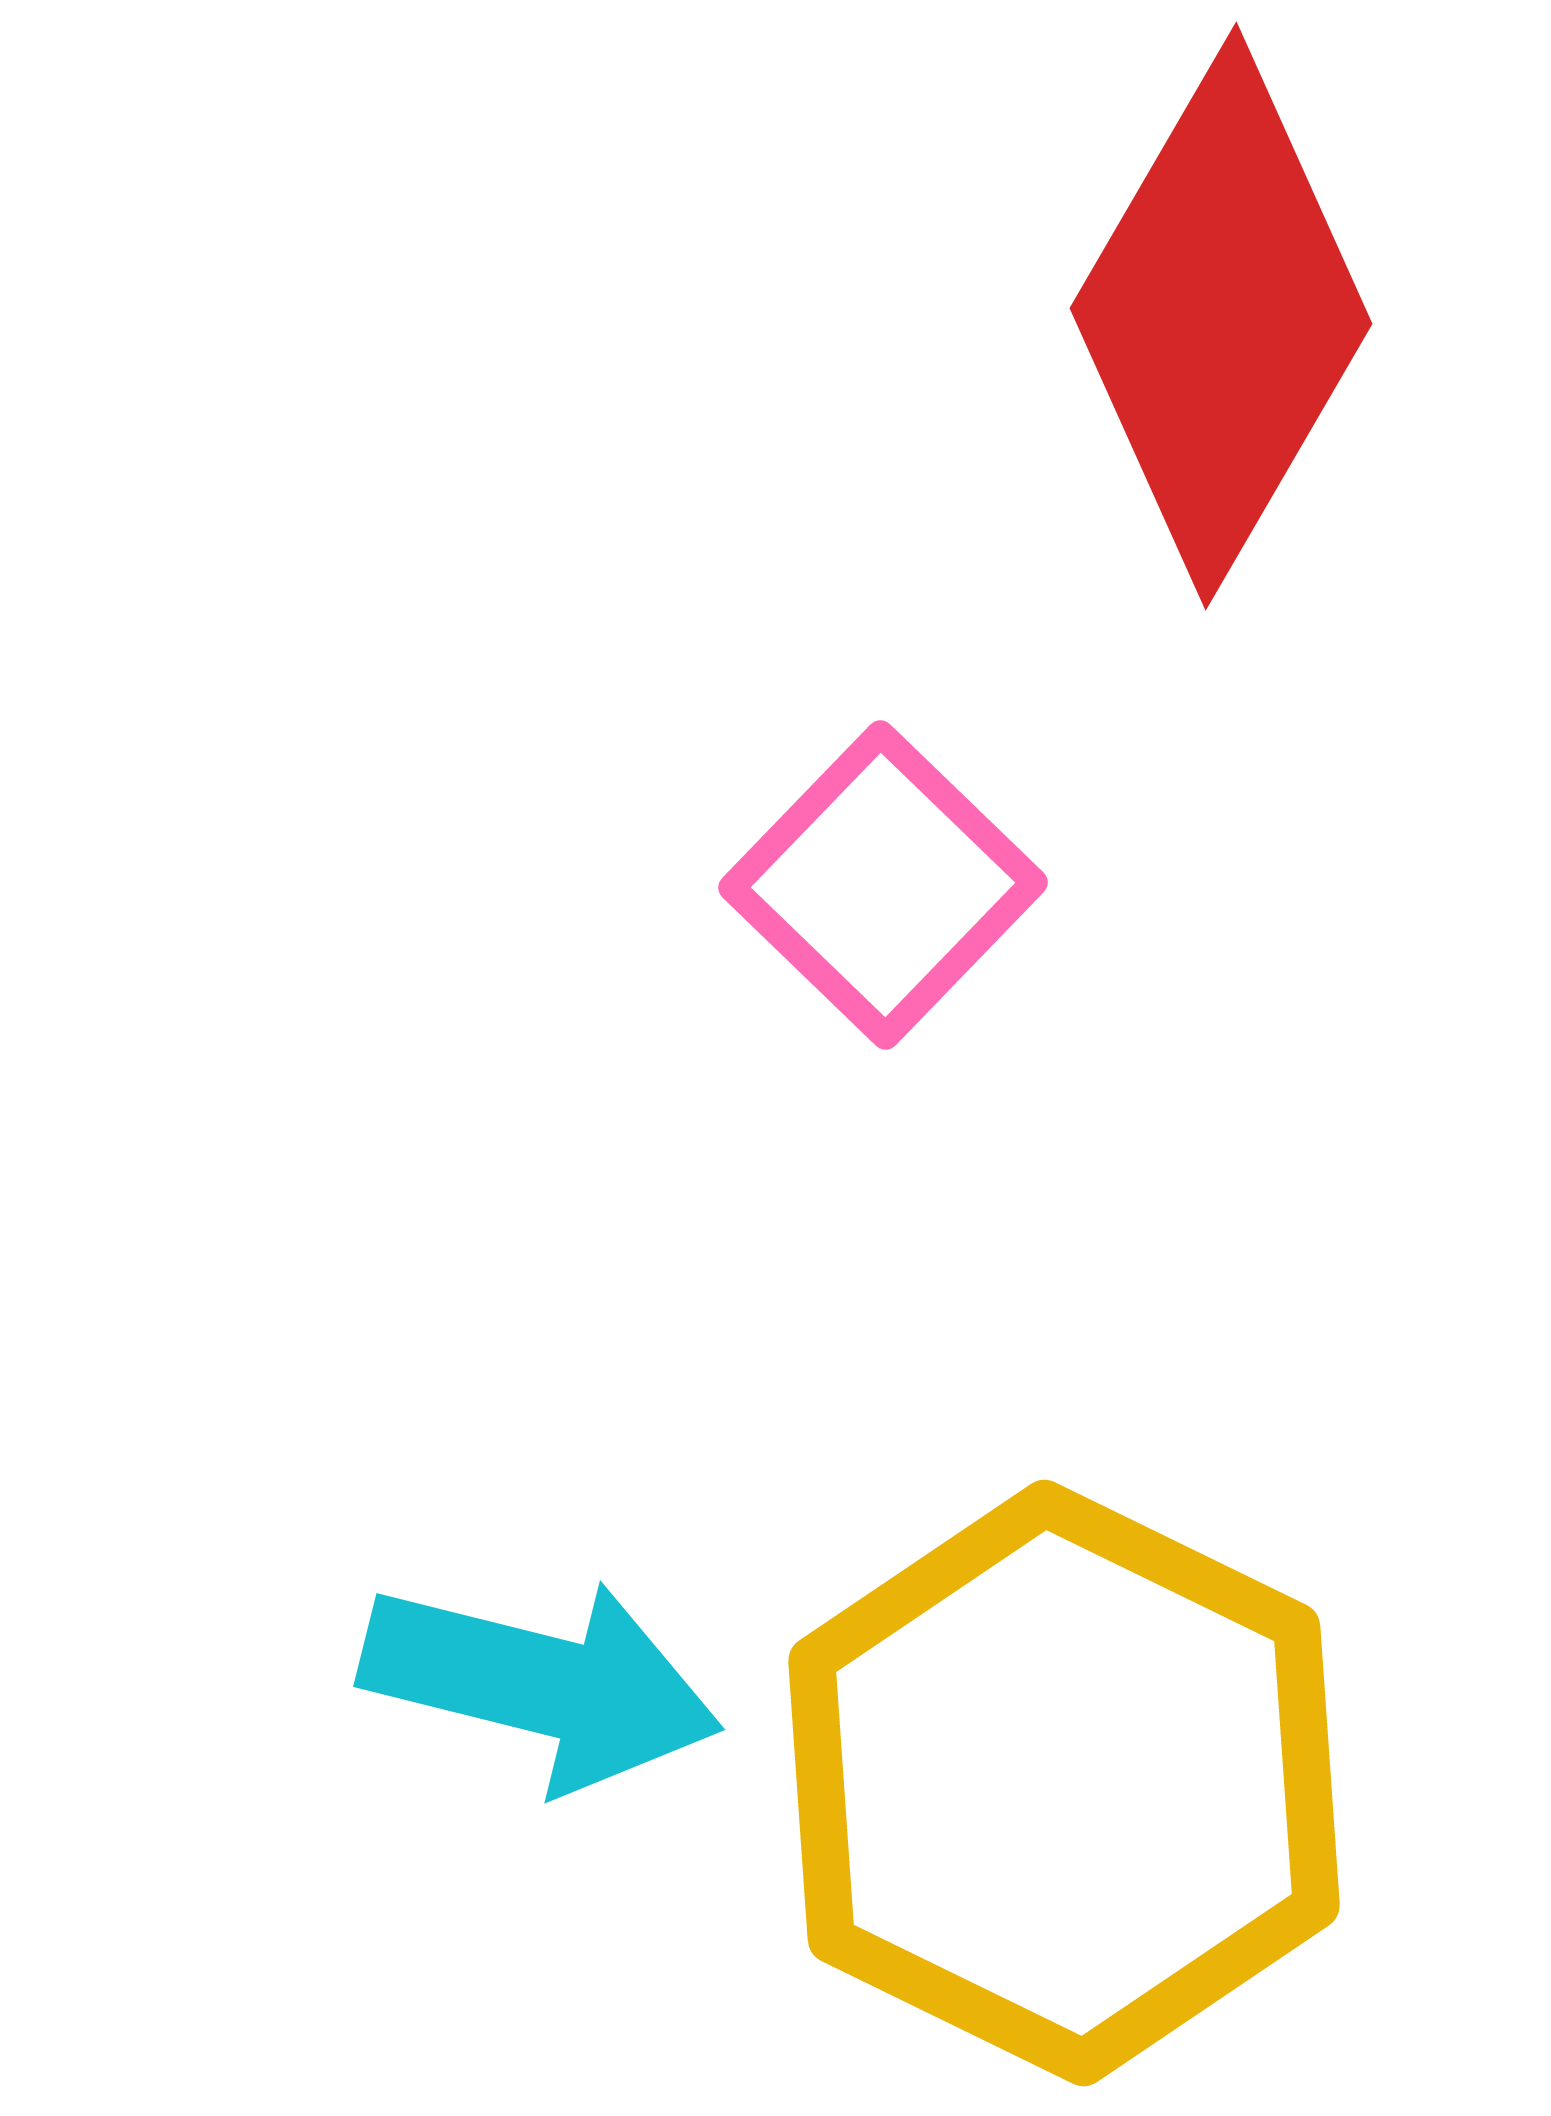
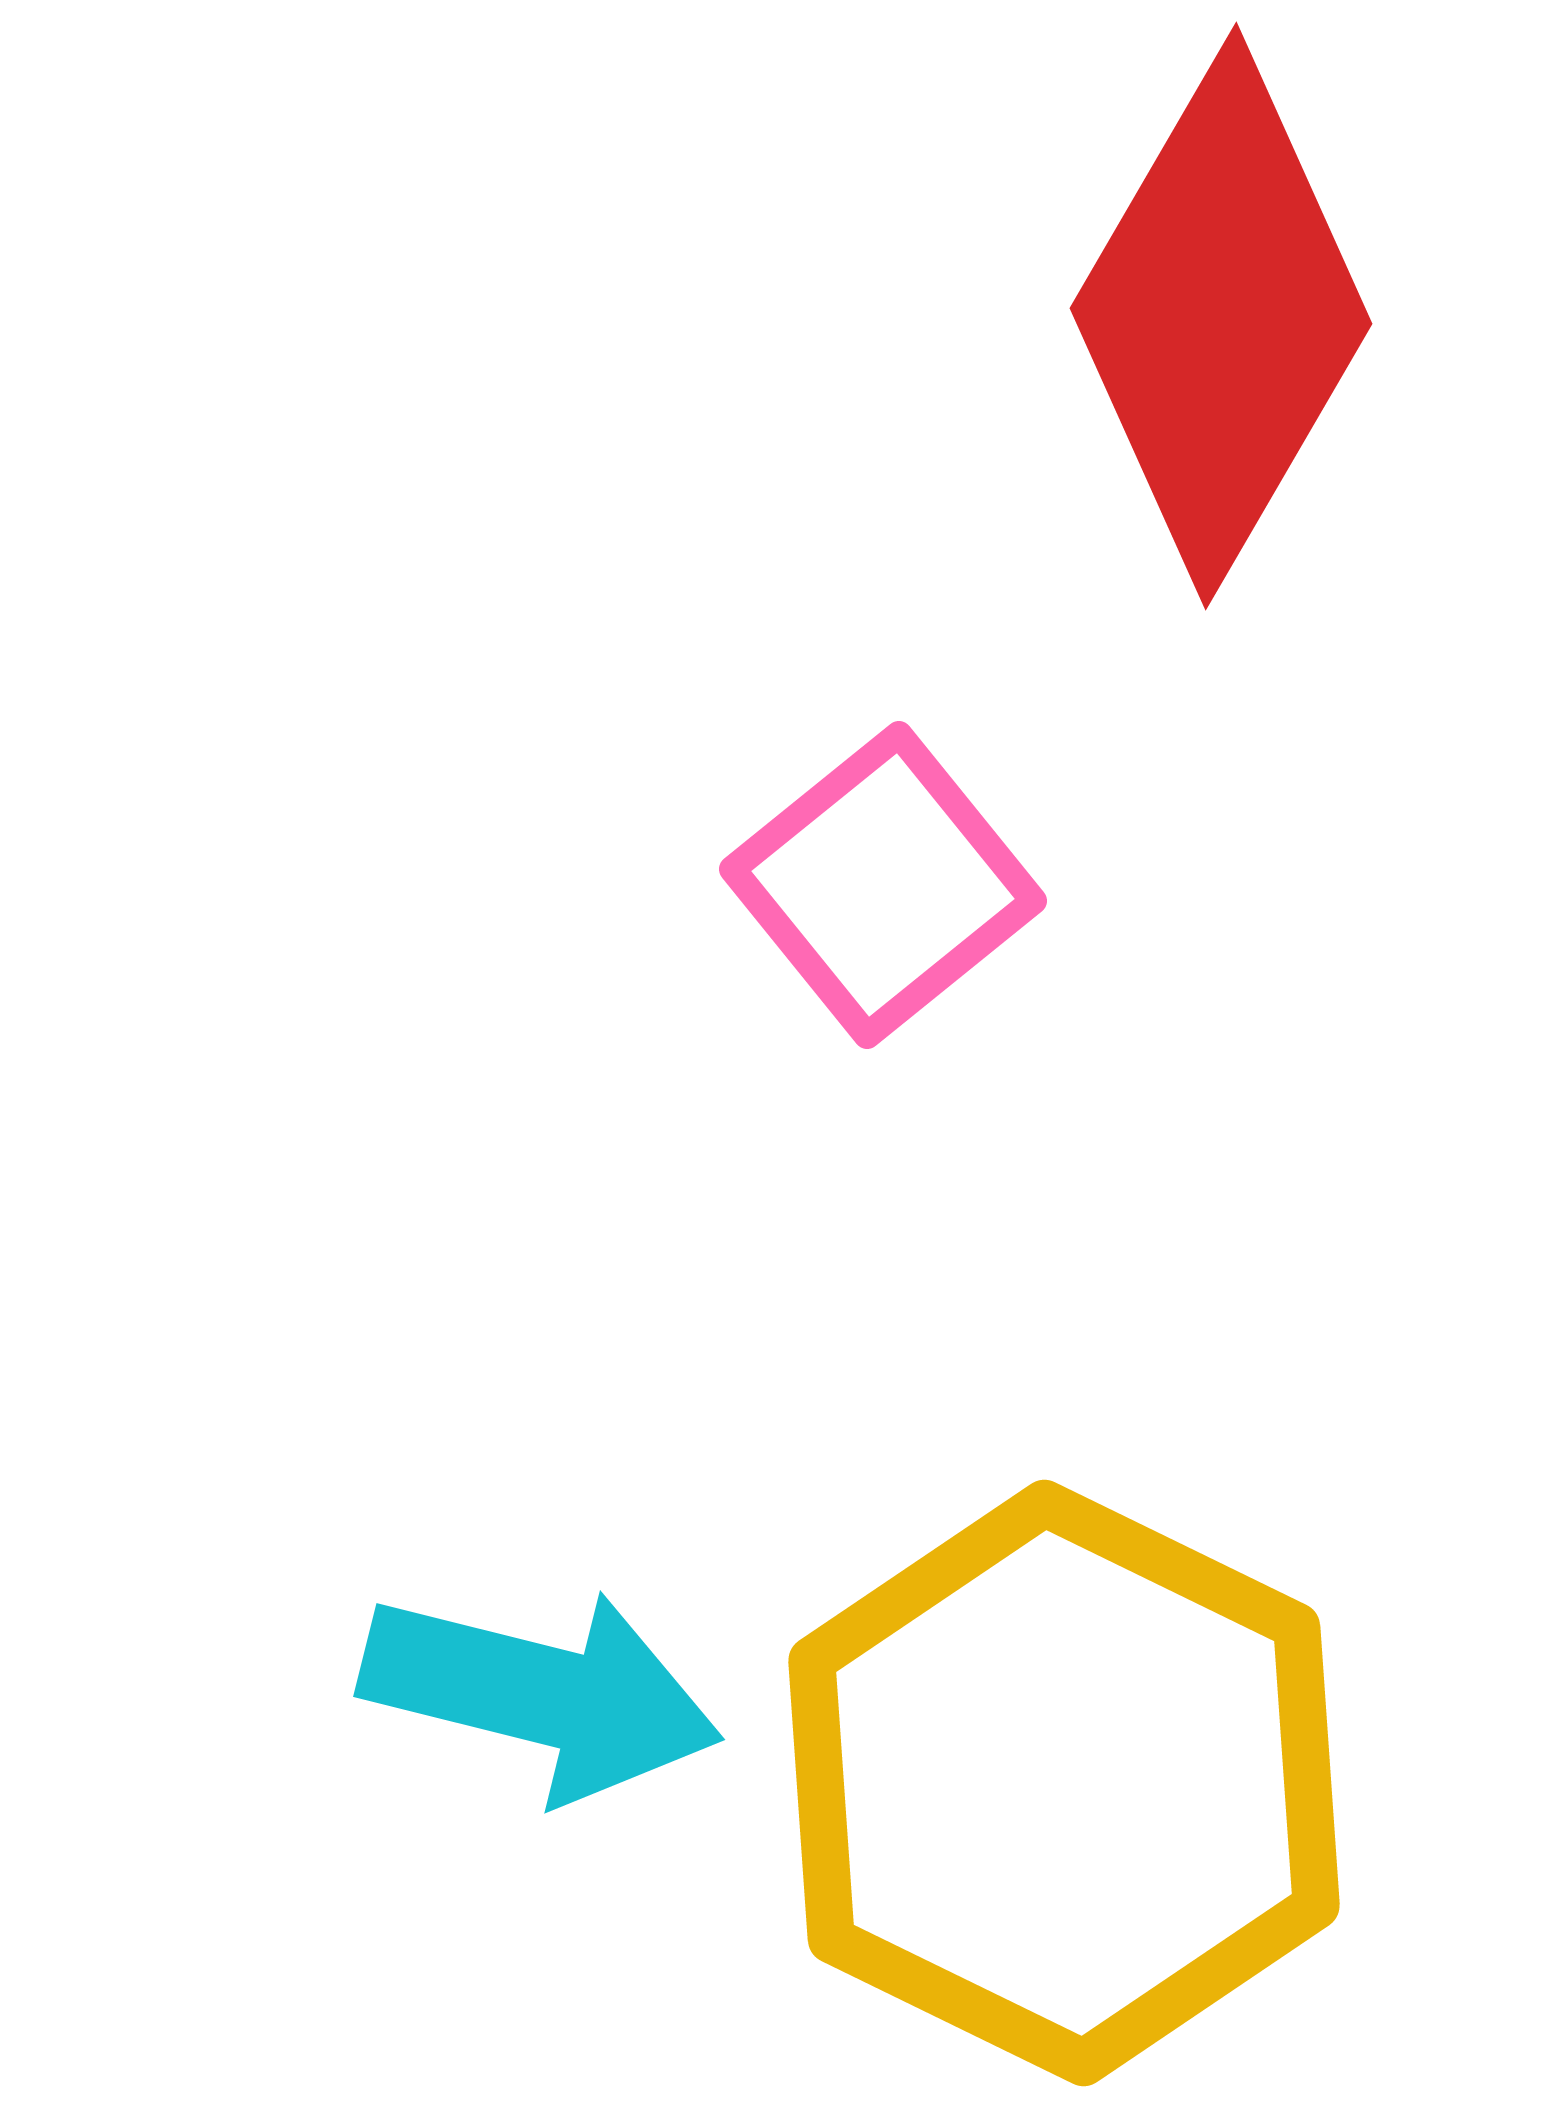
pink square: rotated 7 degrees clockwise
cyan arrow: moved 10 px down
